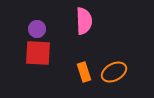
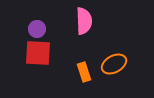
orange ellipse: moved 8 px up
